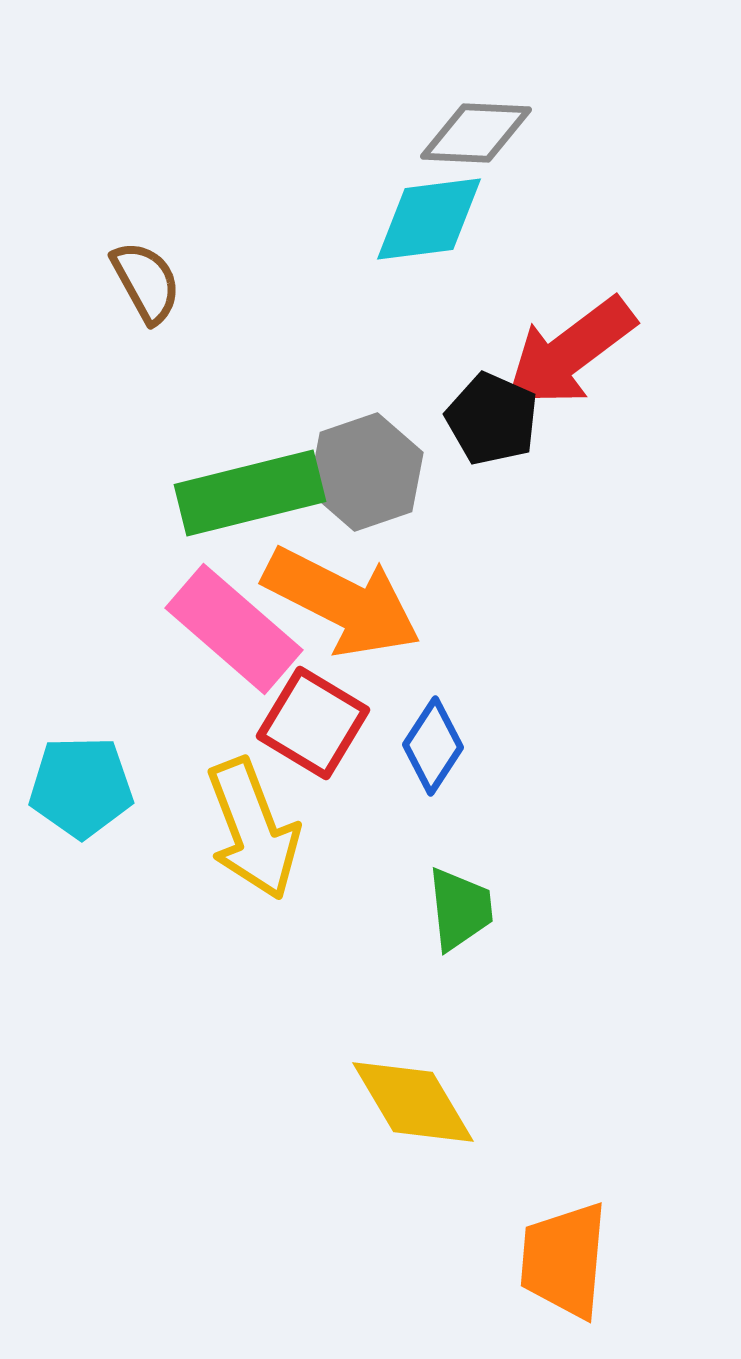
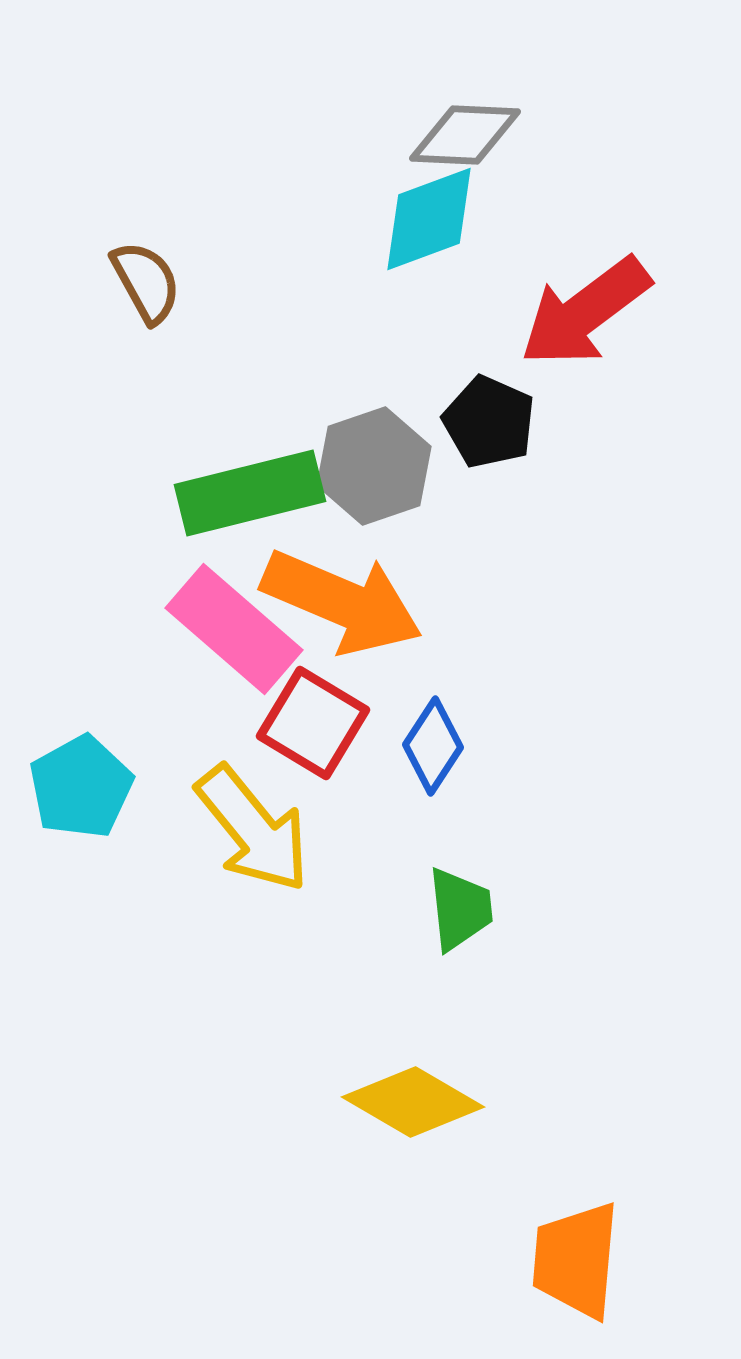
gray diamond: moved 11 px left, 2 px down
cyan diamond: rotated 13 degrees counterclockwise
red arrow: moved 15 px right, 40 px up
black pentagon: moved 3 px left, 3 px down
gray hexagon: moved 8 px right, 6 px up
orange arrow: rotated 4 degrees counterclockwise
cyan pentagon: rotated 28 degrees counterclockwise
yellow arrow: rotated 18 degrees counterclockwise
yellow diamond: rotated 29 degrees counterclockwise
orange trapezoid: moved 12 px right
